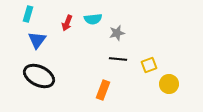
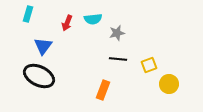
blue triangle: moved 6 px right, 6 px down
